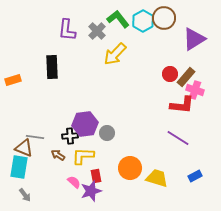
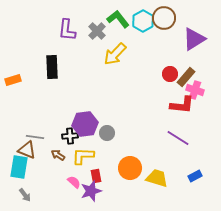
brown triangle: moved 3 px right, 2 px down
